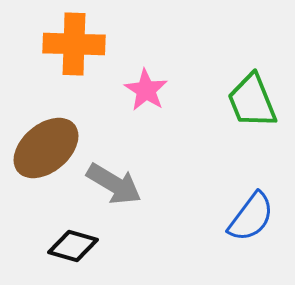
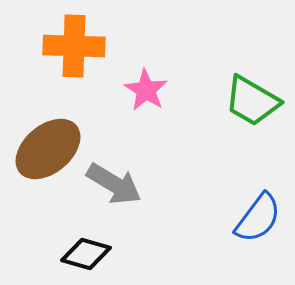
orange cross: moved 2 px down
green trapezoid: rotated 38 degrees counterclockwise
brown ellipse: moved 2 px right, 1 px down
blue semicircle: moved 7 px right, 1 px down
black diamond: moved 13 px right, 8 px down
